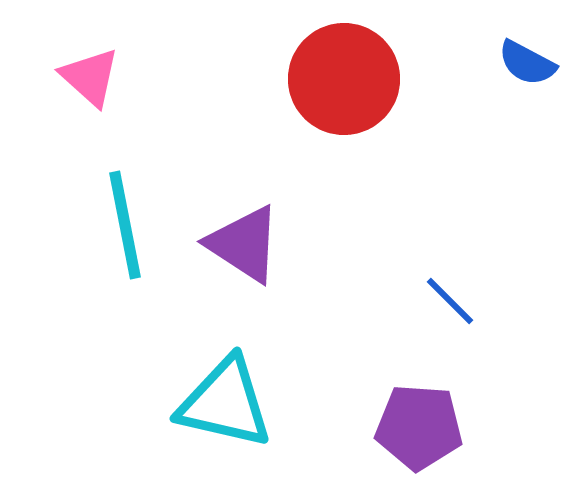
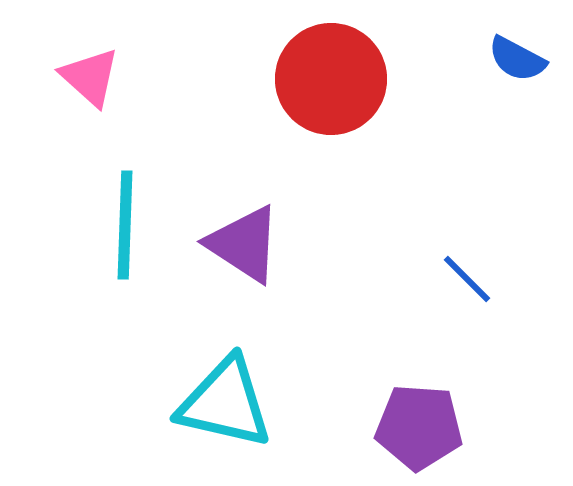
blue semicircle: moved 10 px left, 4 px up
red circle: moved 13 px left
cyan line: rotated 13 degrees clockwise
blue line: moved 17 px right, 22 px up
